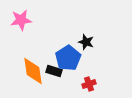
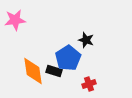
pink star: moved 6 px left
black star: moved 2 px up
